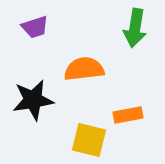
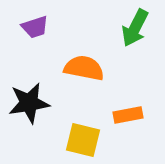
green arrow: rotated 18 degrees clockwise
orange semicircle: moved 1 px up; rotated 18 degrees clockwise
black star: moved 4 px left, 3 px down
yellow square: moved 6 px left
